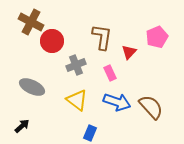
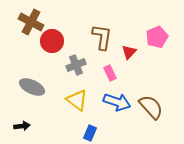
black arrow: rotated 35 degrees clockwise
